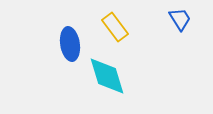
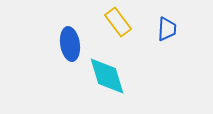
blue trapezoid: moved 13 px left, 10 px down; rotated 35 degrees clockwise
yellow rectangle: moved 3 px right, 5 px up
